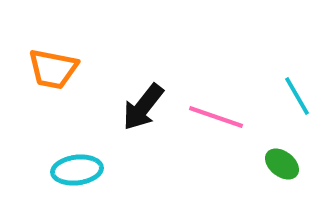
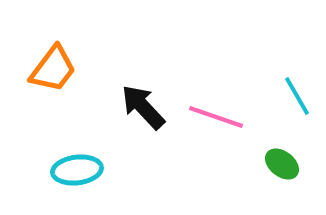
orange trapezoid: rotated 64 degrees counterclockwise
black arrow: rotated 99 degrees clockwise
